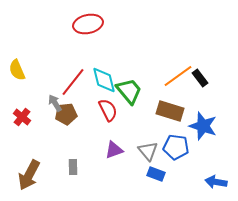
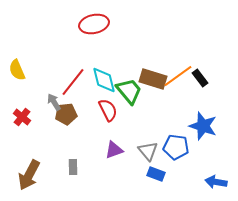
red ellipse: moved 6 px right
gray arrow: moved 1 px left, 1 px up
brown rectangle: moved 17 px left, 32 px up
